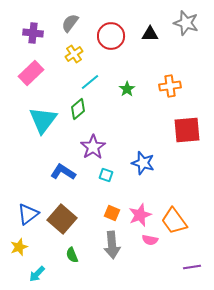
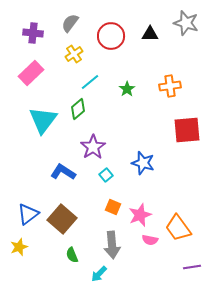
cyan square: rotated 32 degrees clockwise
orange square: moved 1 px right, 6 px up
orange trapezoid: moved 4 px right, 7 px down
cyan arrow: moved 62 px right
